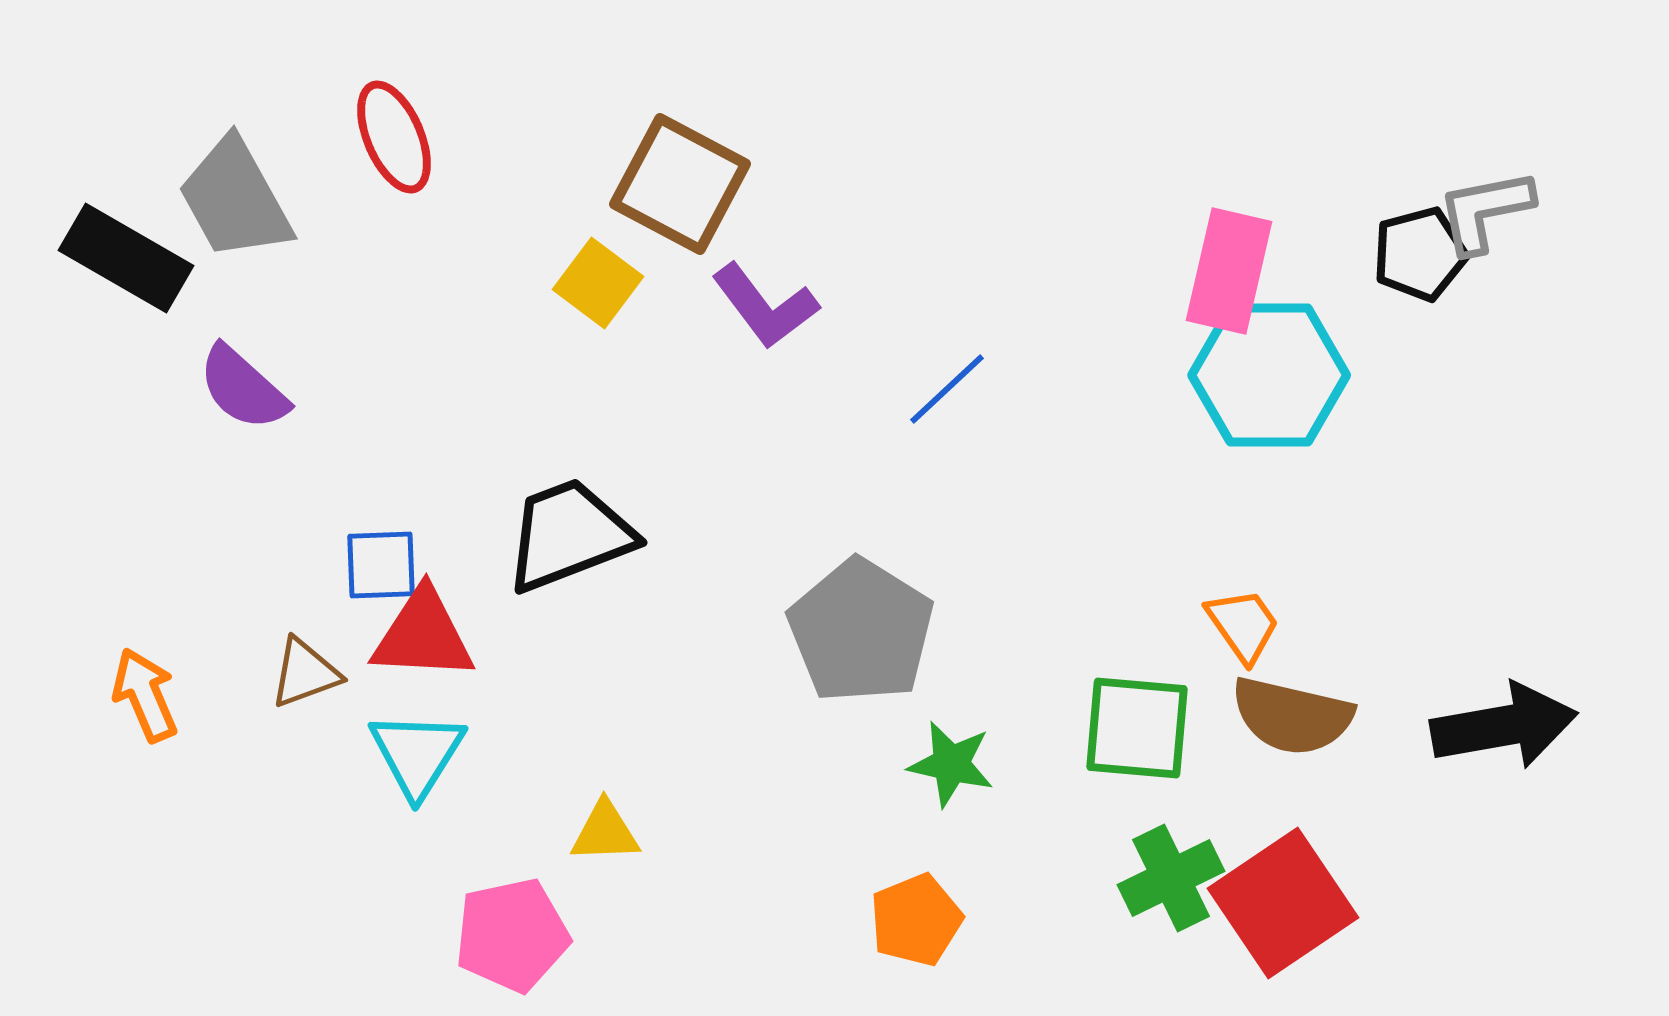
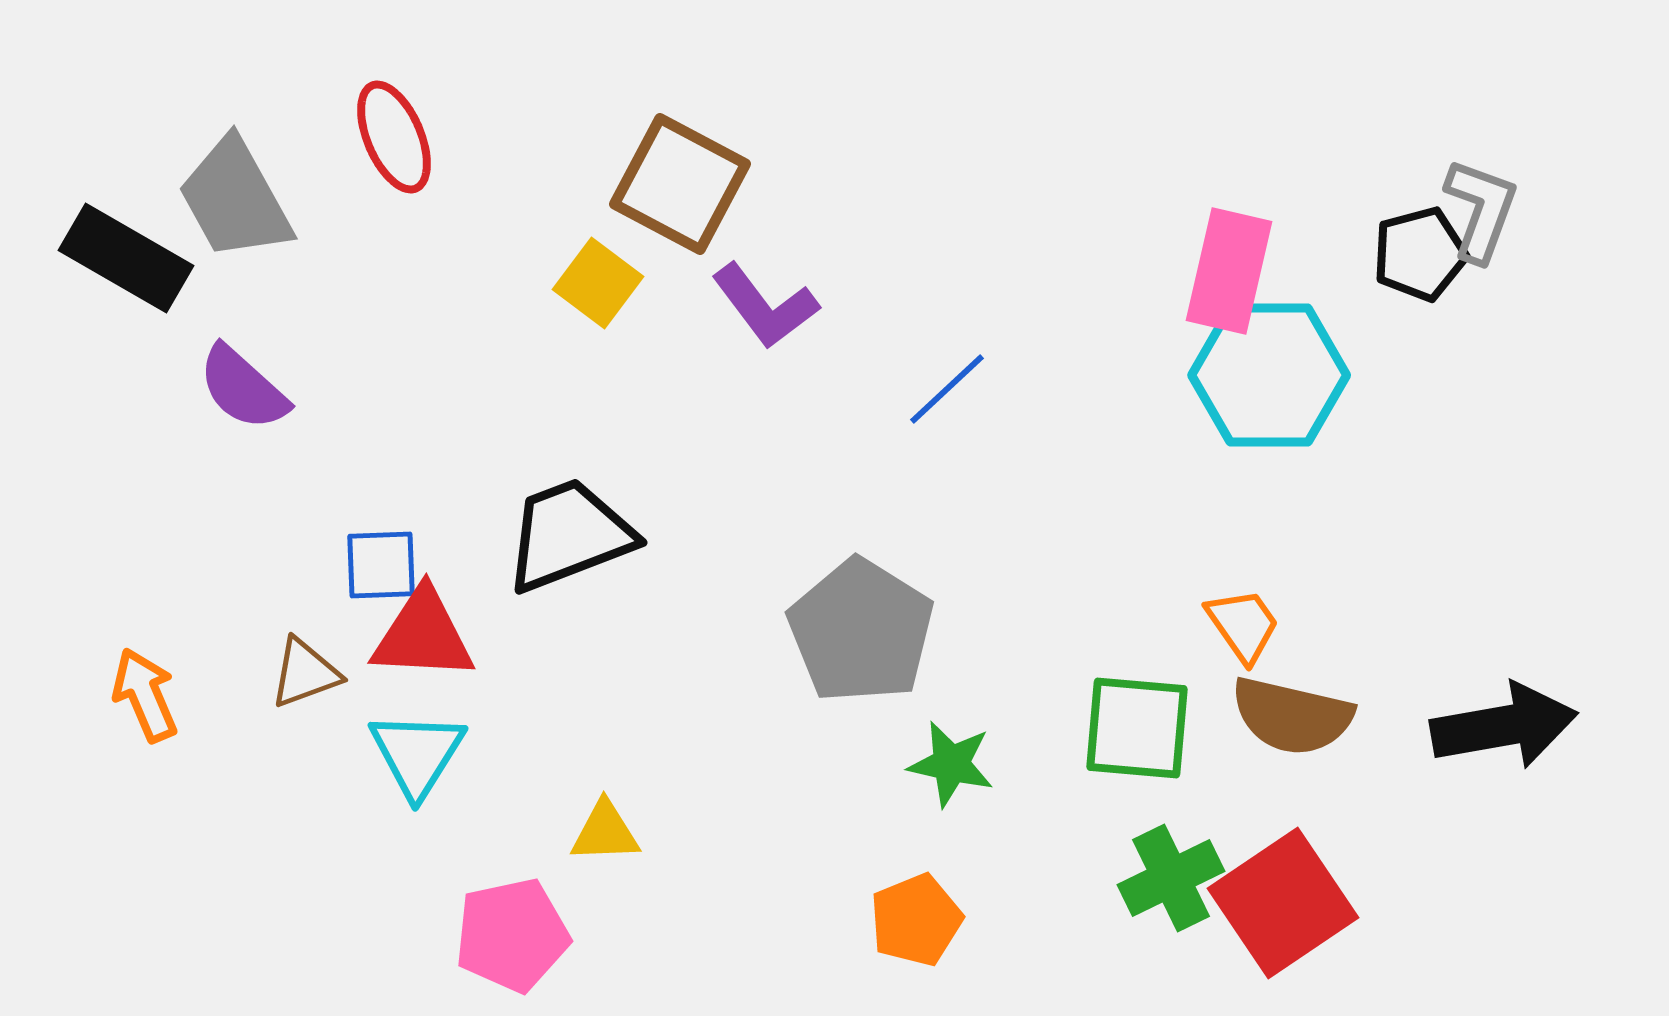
gray L-shape: moved 4 px left, 1 px up; rotated 121 degrees clockwise
